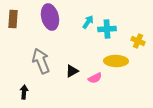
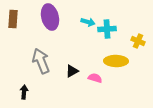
cyan arrow: rotated 72 degrees clockwise
pink semicircle: rotated 136 degrees counterclockwise
